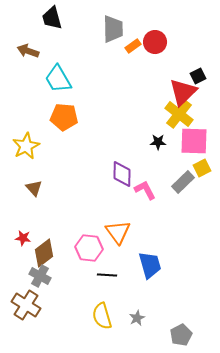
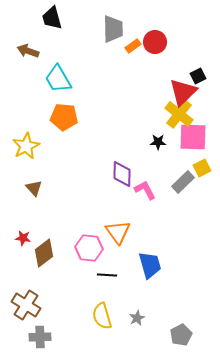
pink square: moved 1 px left, 4 px up
gray cross: moved 61 px down; rotated 30 degrees counterclockwise
